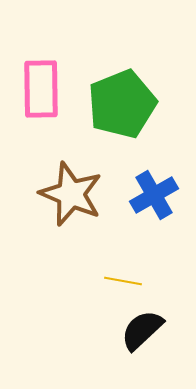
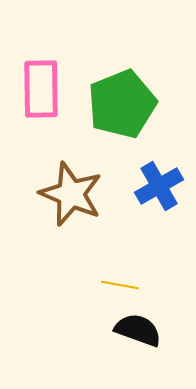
blue cross: moved 5 px right, 9 px up
yellow line: moved 3 px left, 4 px down
black semicircle: moved 4 px left; rotated 63 degrees clockwise
